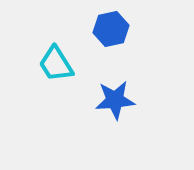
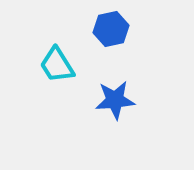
cyan trapezoid: moved 1 px right, 1 px down
